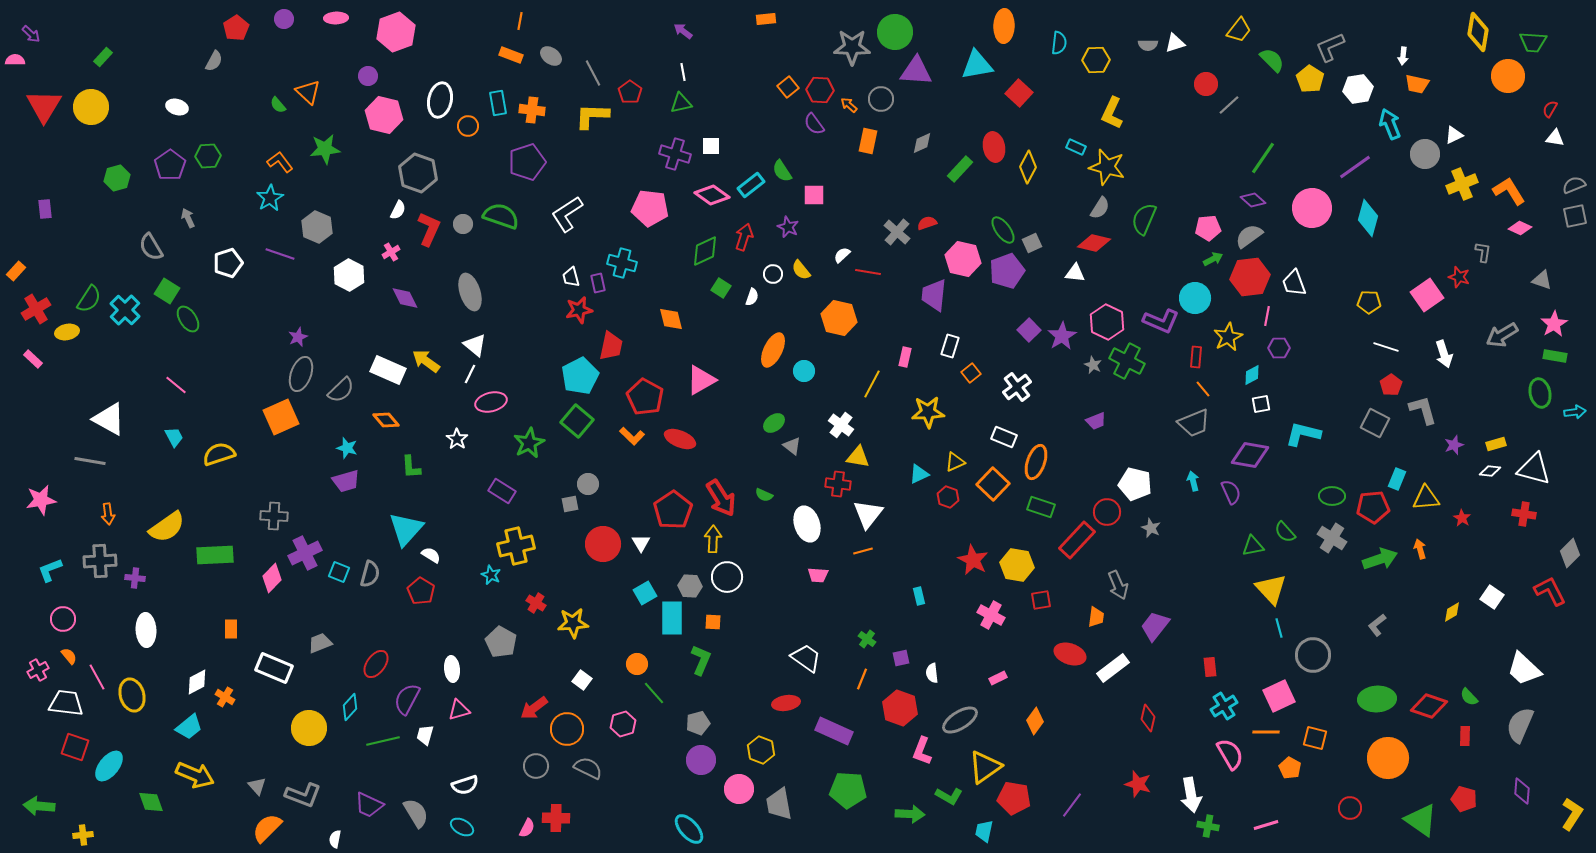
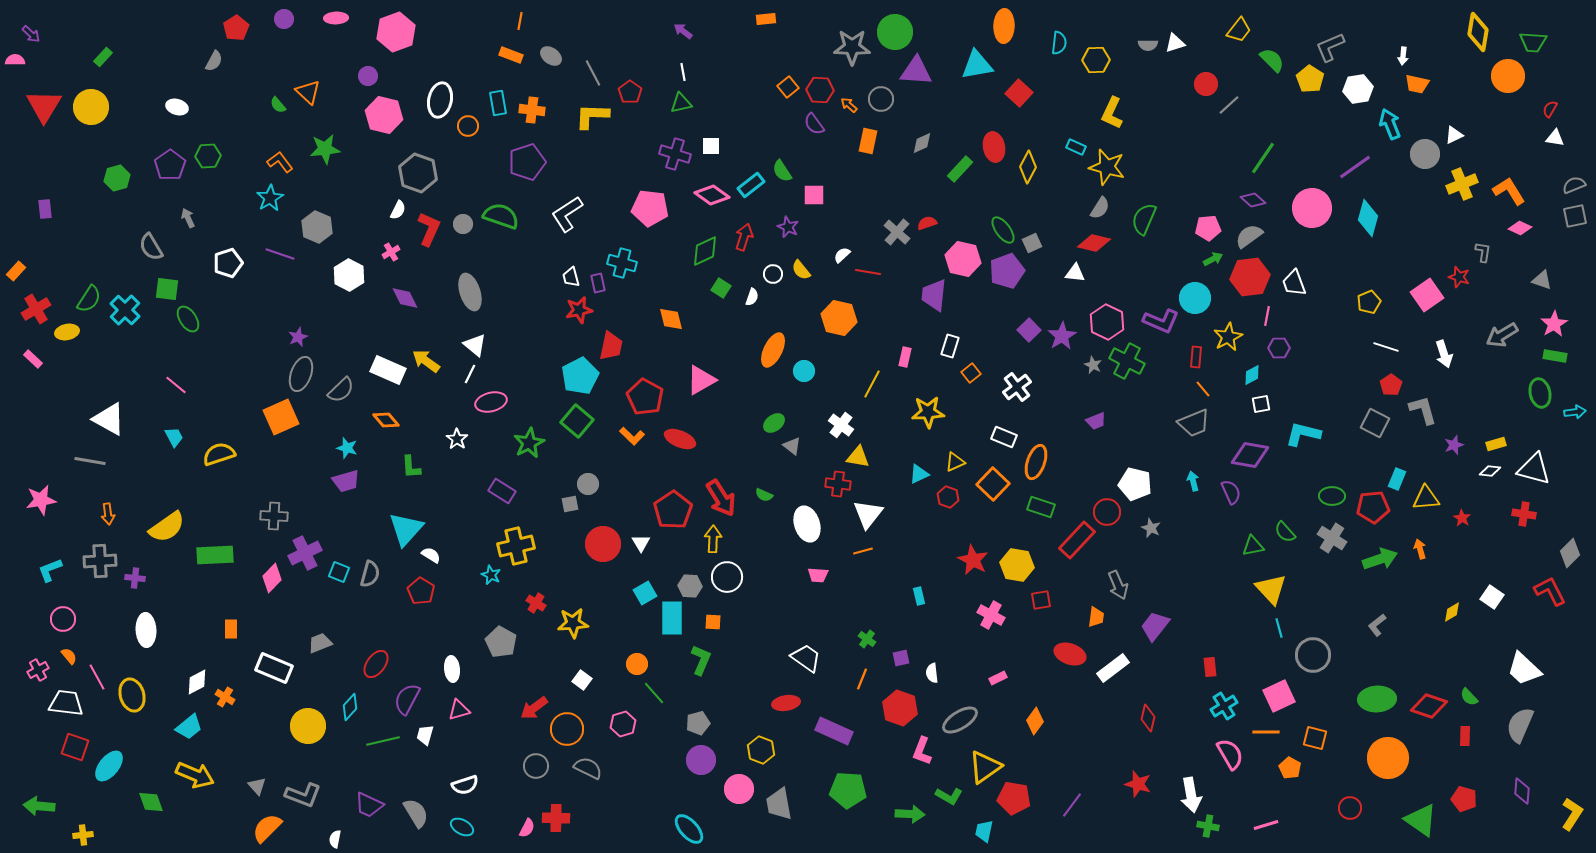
green square at (167, 291): moved 2 px up; rotated 25 degrees counterclockwise
yellow pentagon at (1369, 302): rotated 25 degrees counterclockwise
yellow circle at (309, 728): moved 1 px left, 2 px up
